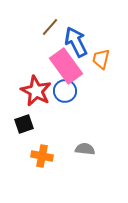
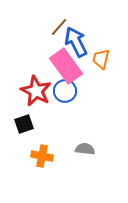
brown line: moved 9 px right
